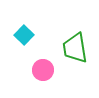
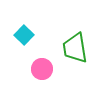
pink circle: moved 1 px left, 1 px up
